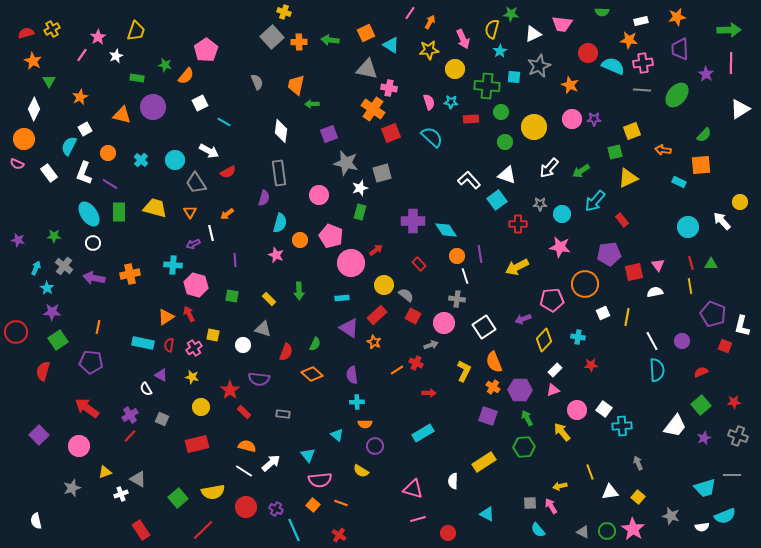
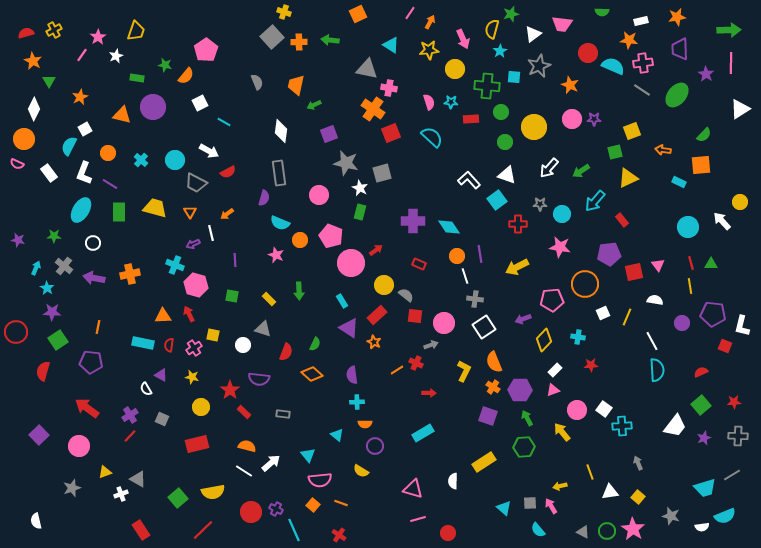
green star at (511, 14): rotated 21 degrees counterclockwise
yellow cross at (52, 29): moved 2 px right, 1 px down
orange square at (366, 33): moved 8 px left, 19 px up
white triangle at (533, 34): rotated 12 degrees counterclockwise
gray line at (642, 90): rotated 30 degrees clockwise
green arrow at (312, 104): moved 2 px right, 1 px down; rotated 24 degrees counterclockwise
gray trapezoid at (196, 183): rotated 30 degrees counterclockwise
white star at (360, 188): rotated 28 degrees counterclockwise
cyan ellipse at (89, 214): moved 8 px left, 4 px up; rotated 65 degrees clockwise
cyan semicircle at (280, 223): rotated 96 degrees clockwise
cyan diamond at (446, 230): moved 3 px right, 3 px up
red rectangle at (419, 264): rotated 24 degrees counterclockwise
cyan cross at (173, 265): moved 2 px right; rotated 18 degrees clockwise
white semicircle at (655, 292): moved 8 px down; rotated 21 degrees clockwise
cyan rectangle at (342, 298): moved 3 px down; rotated 64 degrees clockwise
gray cross at (457, 299): moved 18 px right
purple pentagon at (713, 314): rotated 15 degrees counterclockwise
red square at (413, 316): moved 2 px right; rotated 21 degrees counterclockwise
orange triangle at (166, 317): moved 3 px left, 1 px up; rotated 30 degrees clockwise
yellow line at (627, 317): rotated 12 degrees clockwise
purple circle at (682, 341): moved 18 px up
gray cross at (738, 436): rotated 18 degrees counterclockwise
gray line at (732, 475): rotated 30 degrees counterclockwise
red circle at (246, 507): moved 5 px right, 5 px down
cyan triangle at (487, 514): moved 17 px right, 6 px up; rotated 14 degrees clockwise
